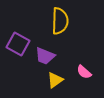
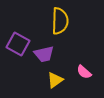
purple trapezoid: moved 1 px left, 2 px up; rotated 35 degrees counterclockwise
